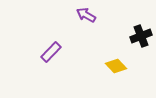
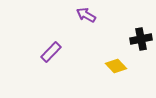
black cross: moved 3 px down; rotated 10 degrees clockwise
